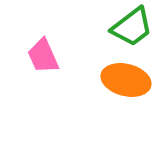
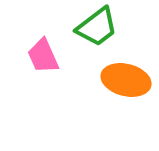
green trapezoid: moved 35 px left
